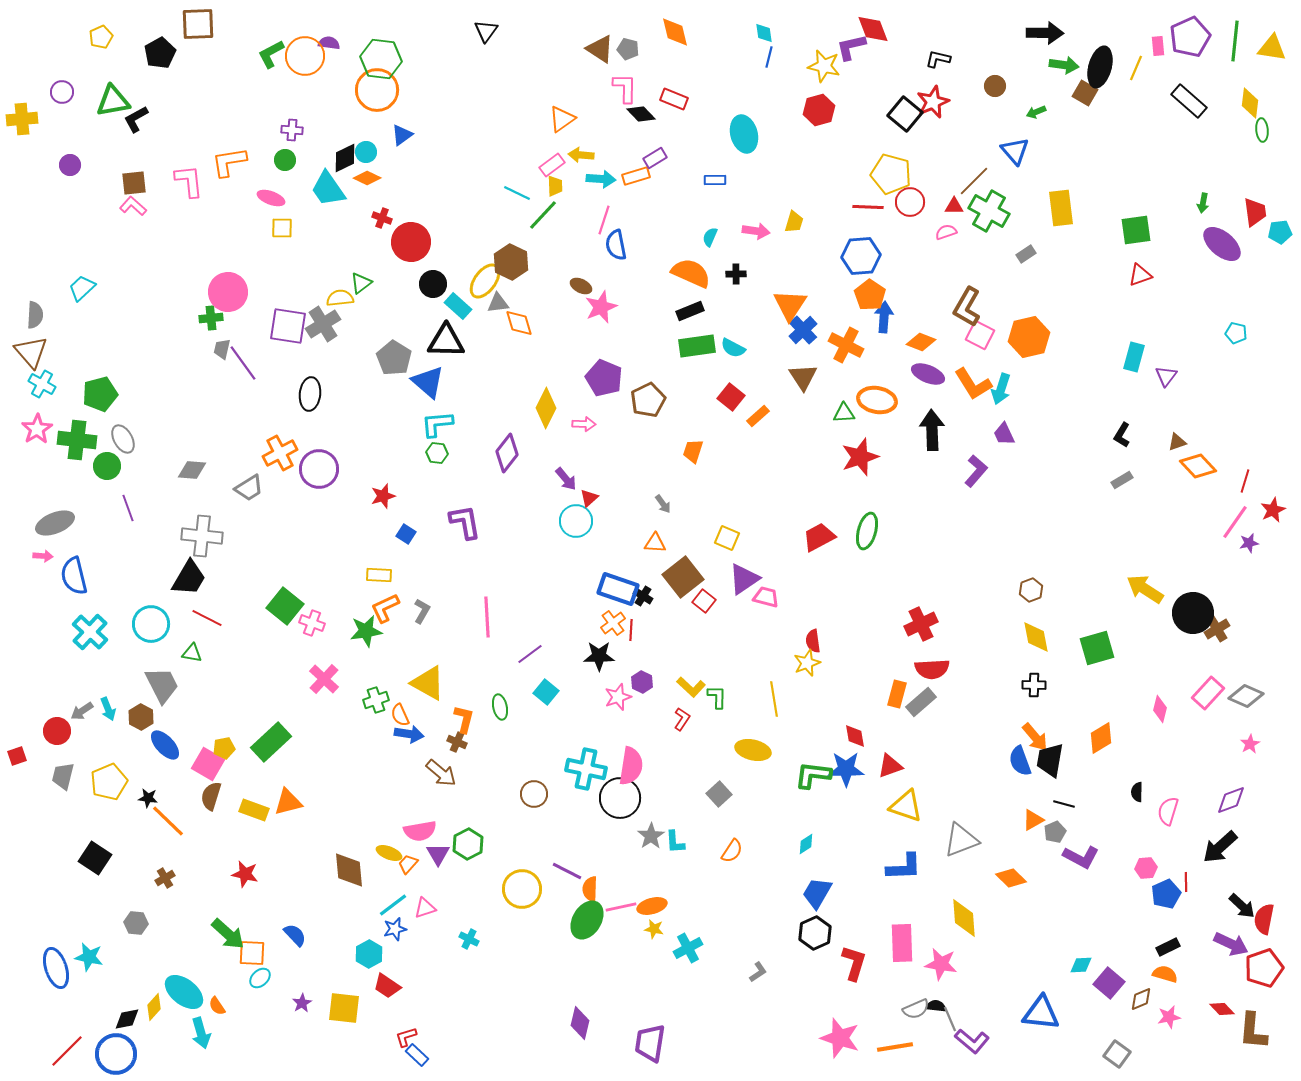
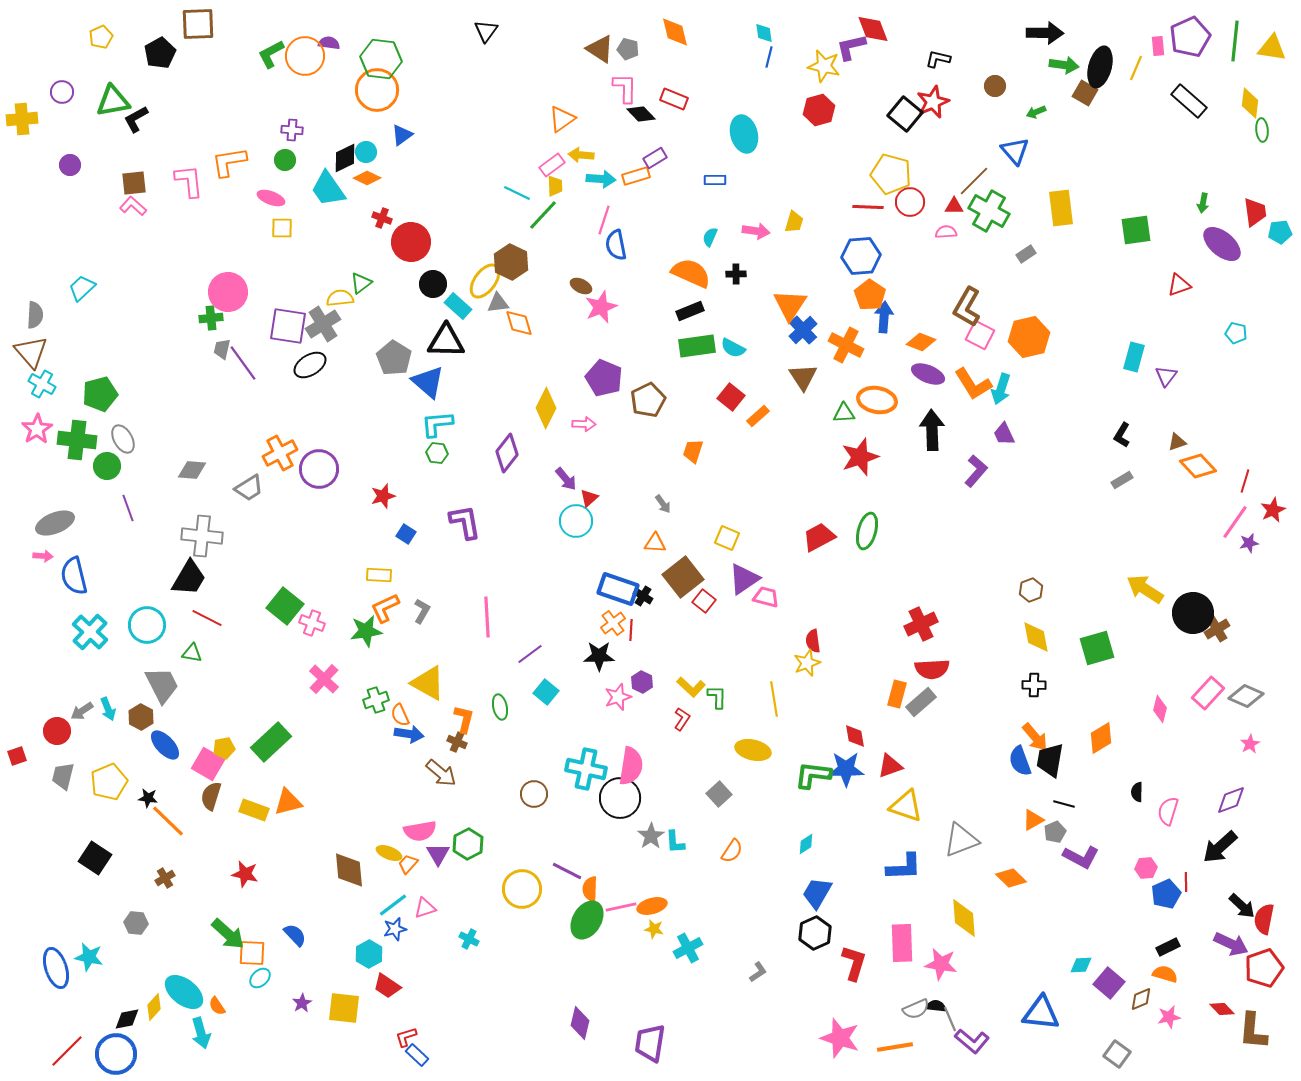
pink semicircle at (946, 232): rotated 15 degrees clockwise
red triangle at (1140, 275): moved 39 px right, 10 px down
black ellipse at (310, 394): moved 29 px up; rotated 52 degrees clockwise
cyan circle at (151, 624): moved 4 px left, 1 px down
